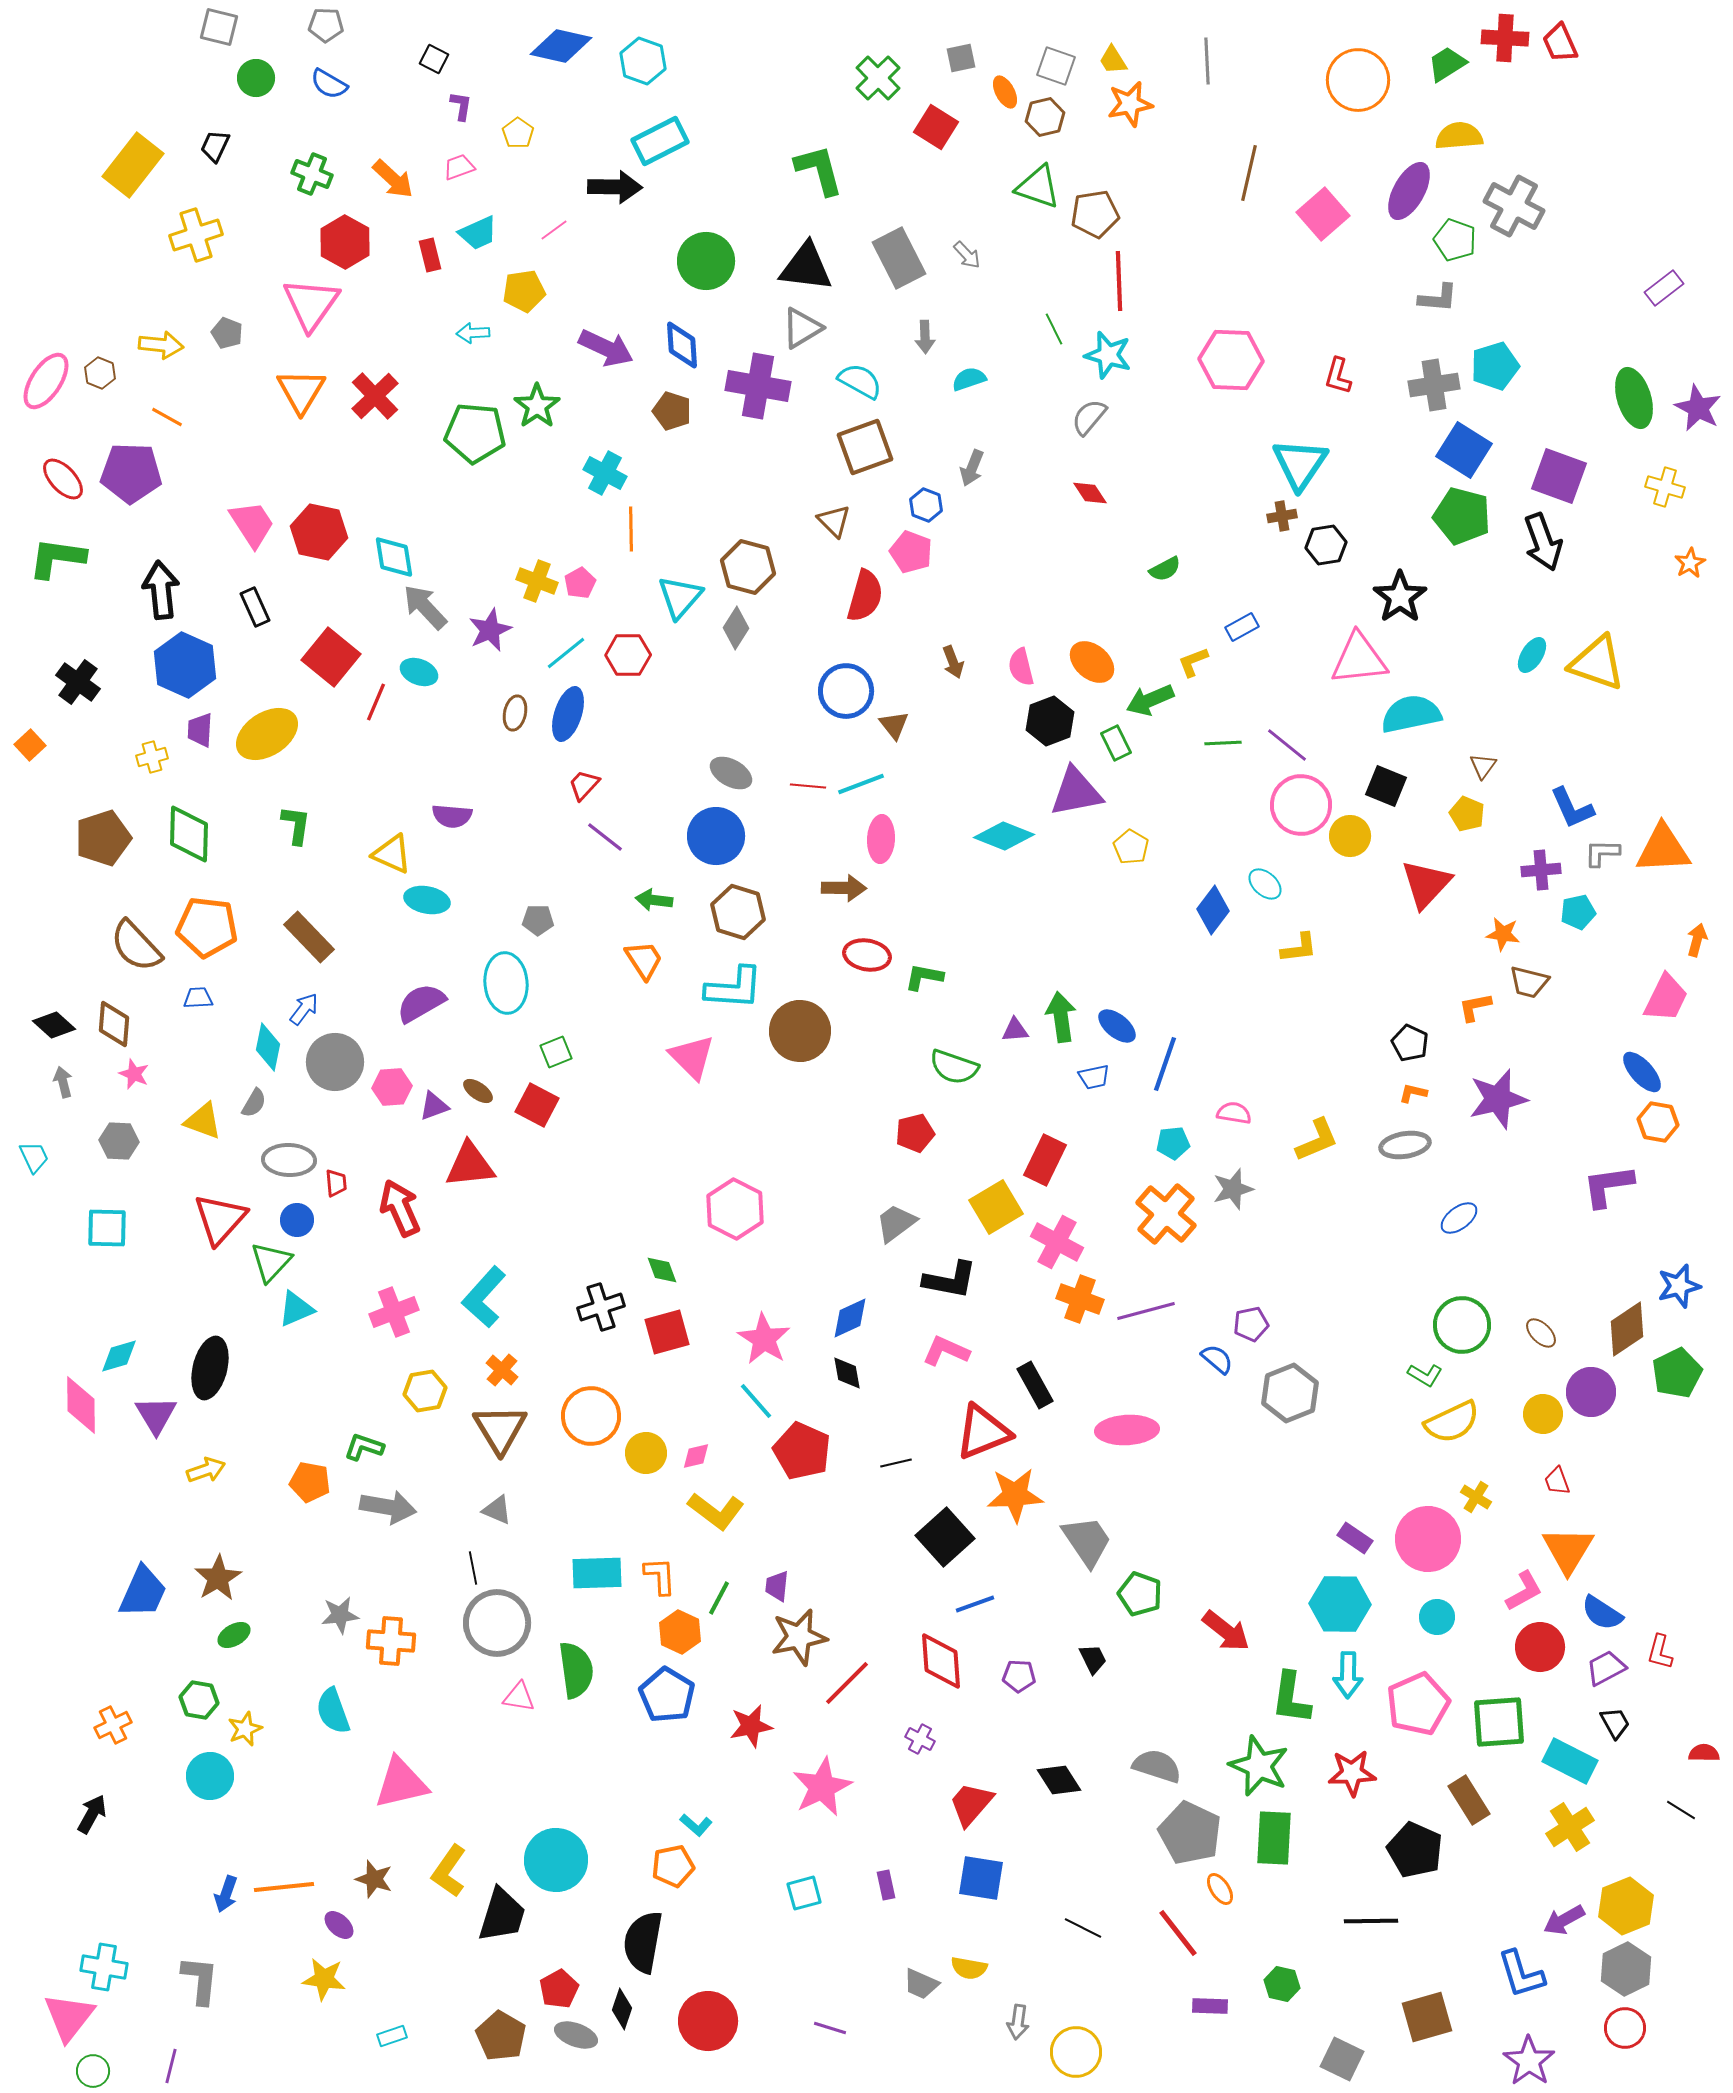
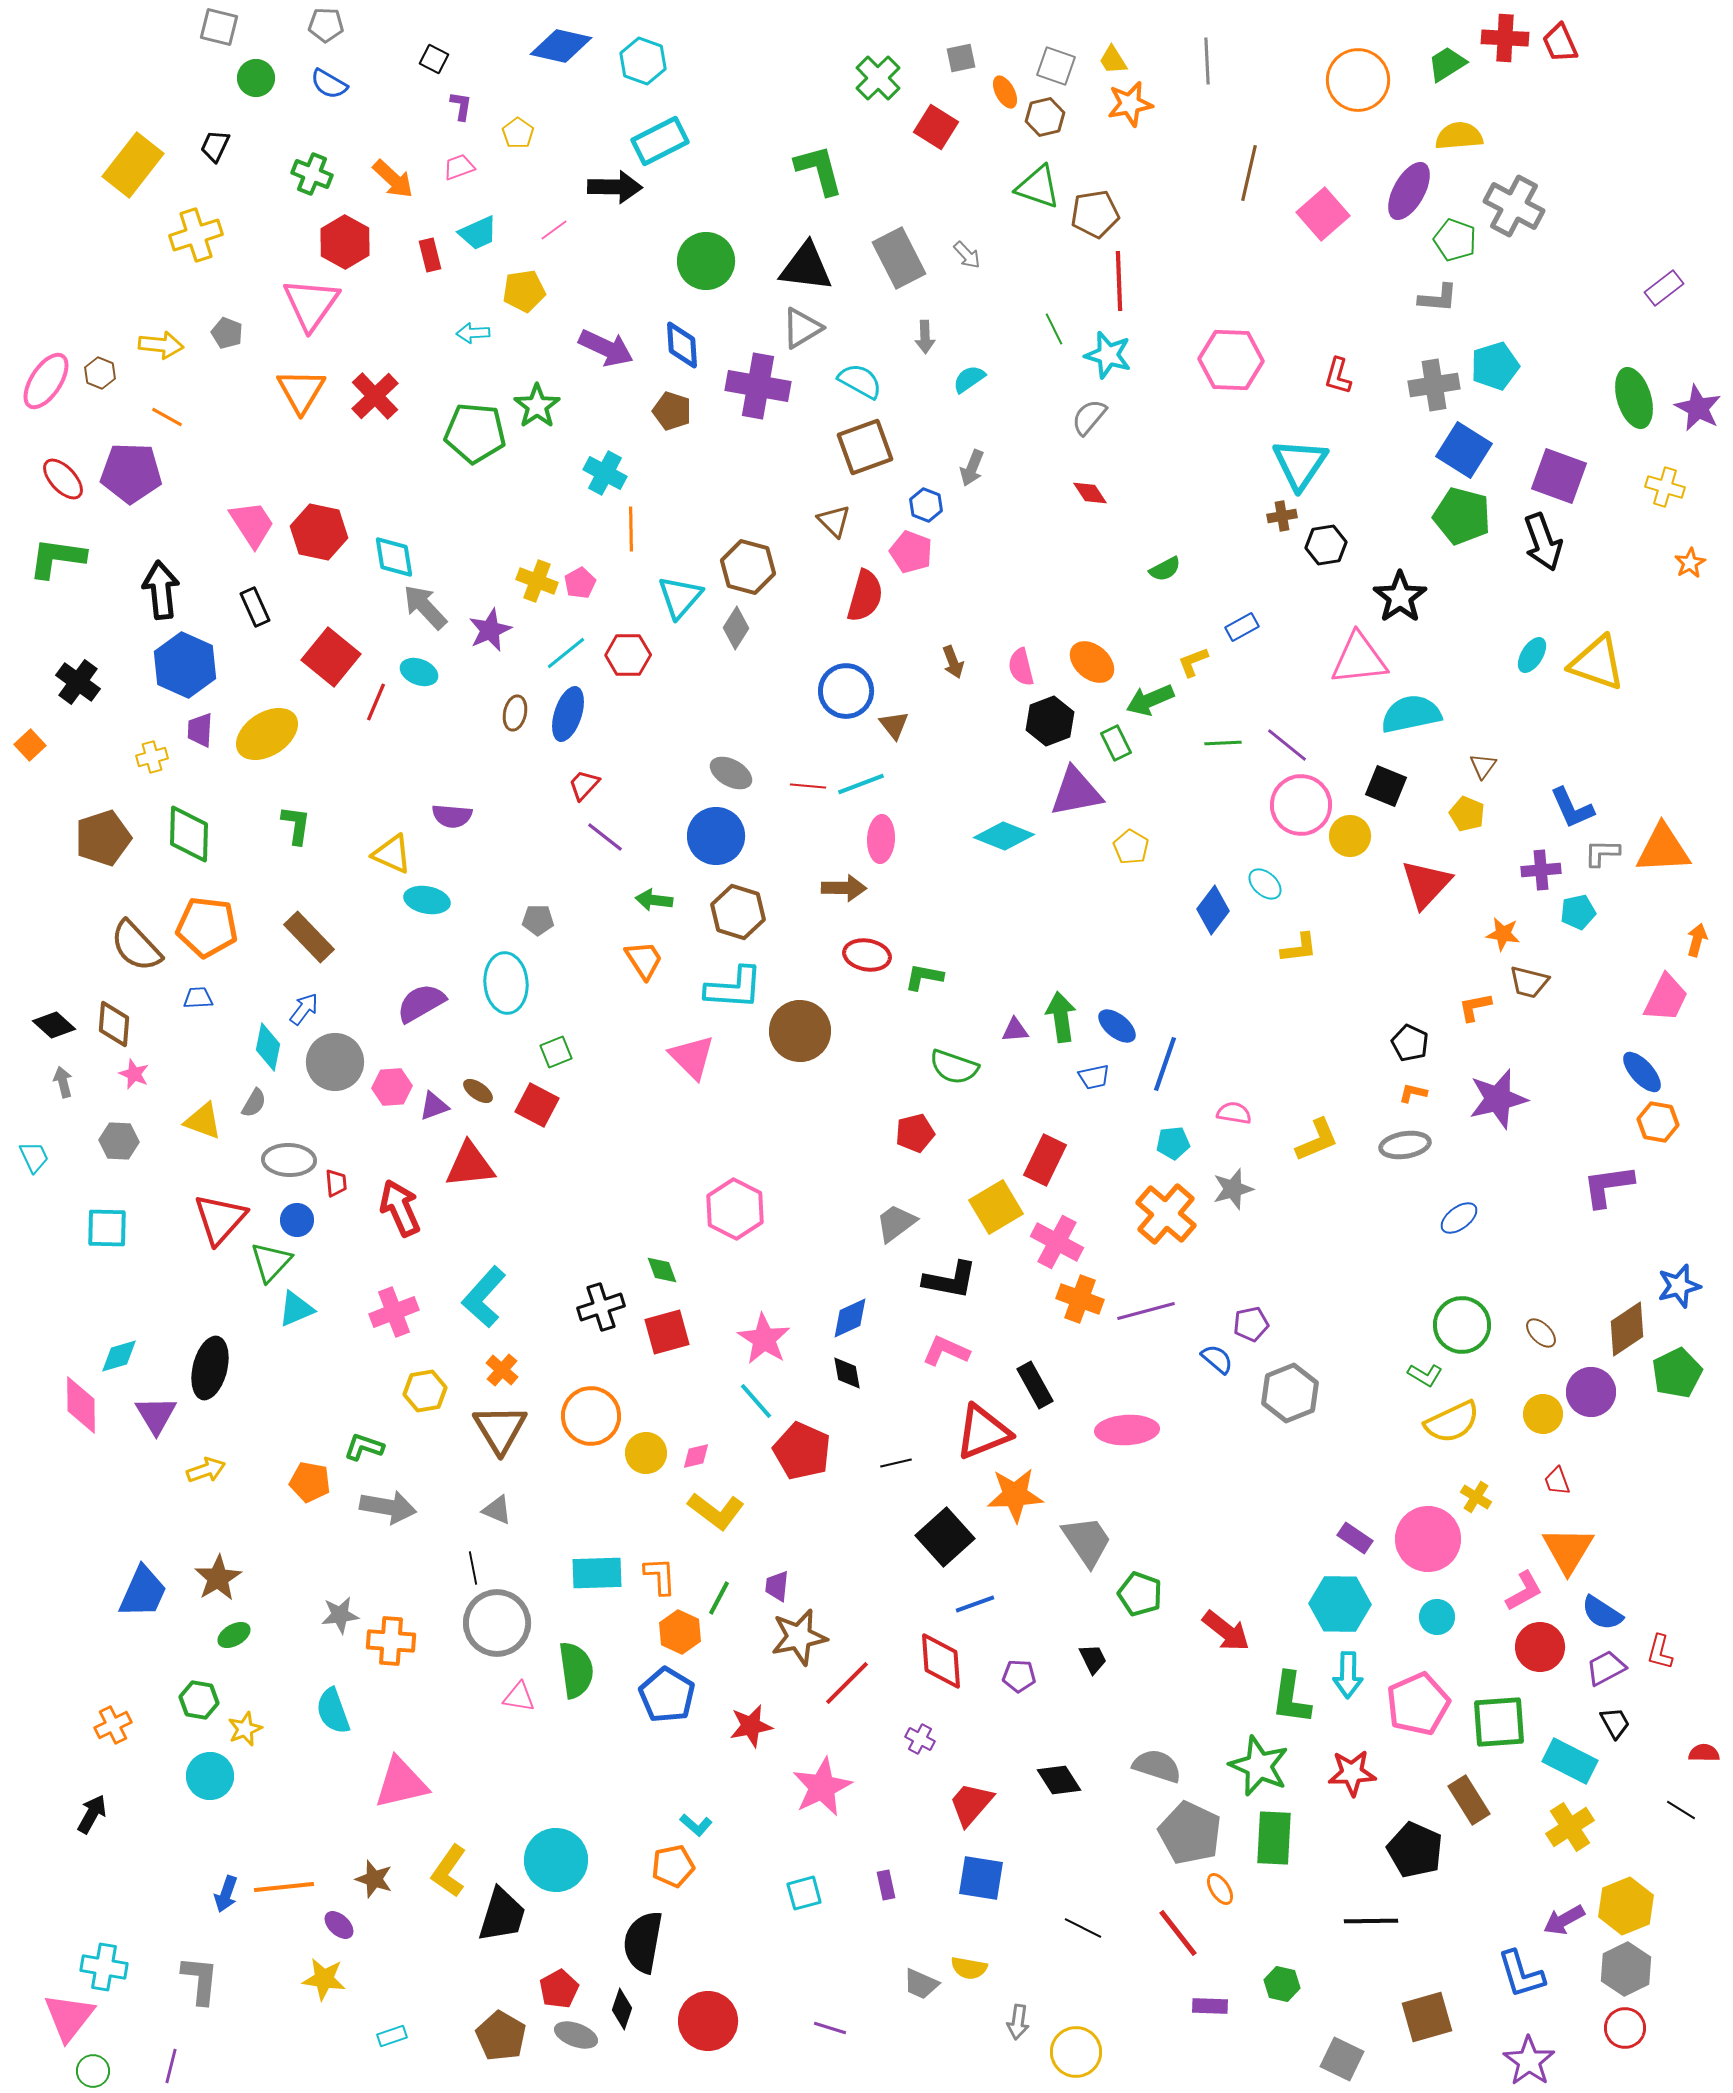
cyan semicircle at (969, 379): rotated 16 degrees counterclockwise
